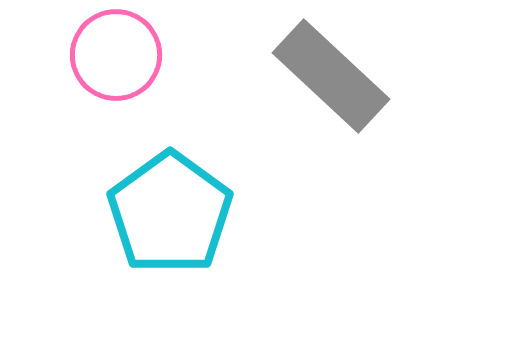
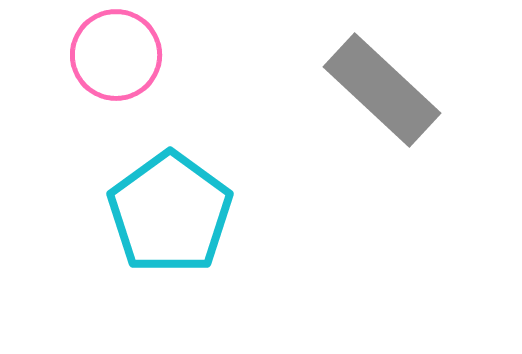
gray rectangle: moved 51 px right, 14 px down
